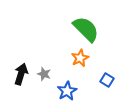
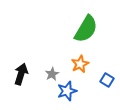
green semicircle: rotated 76 degrees clockwise
orange star: moved 6 px down
gray star: moved 8 px right; rotated 24 degrees clockwise
blue star: rotated 12 degrees clockwise
